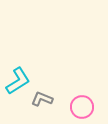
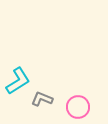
pink circle: moved 4 px left
